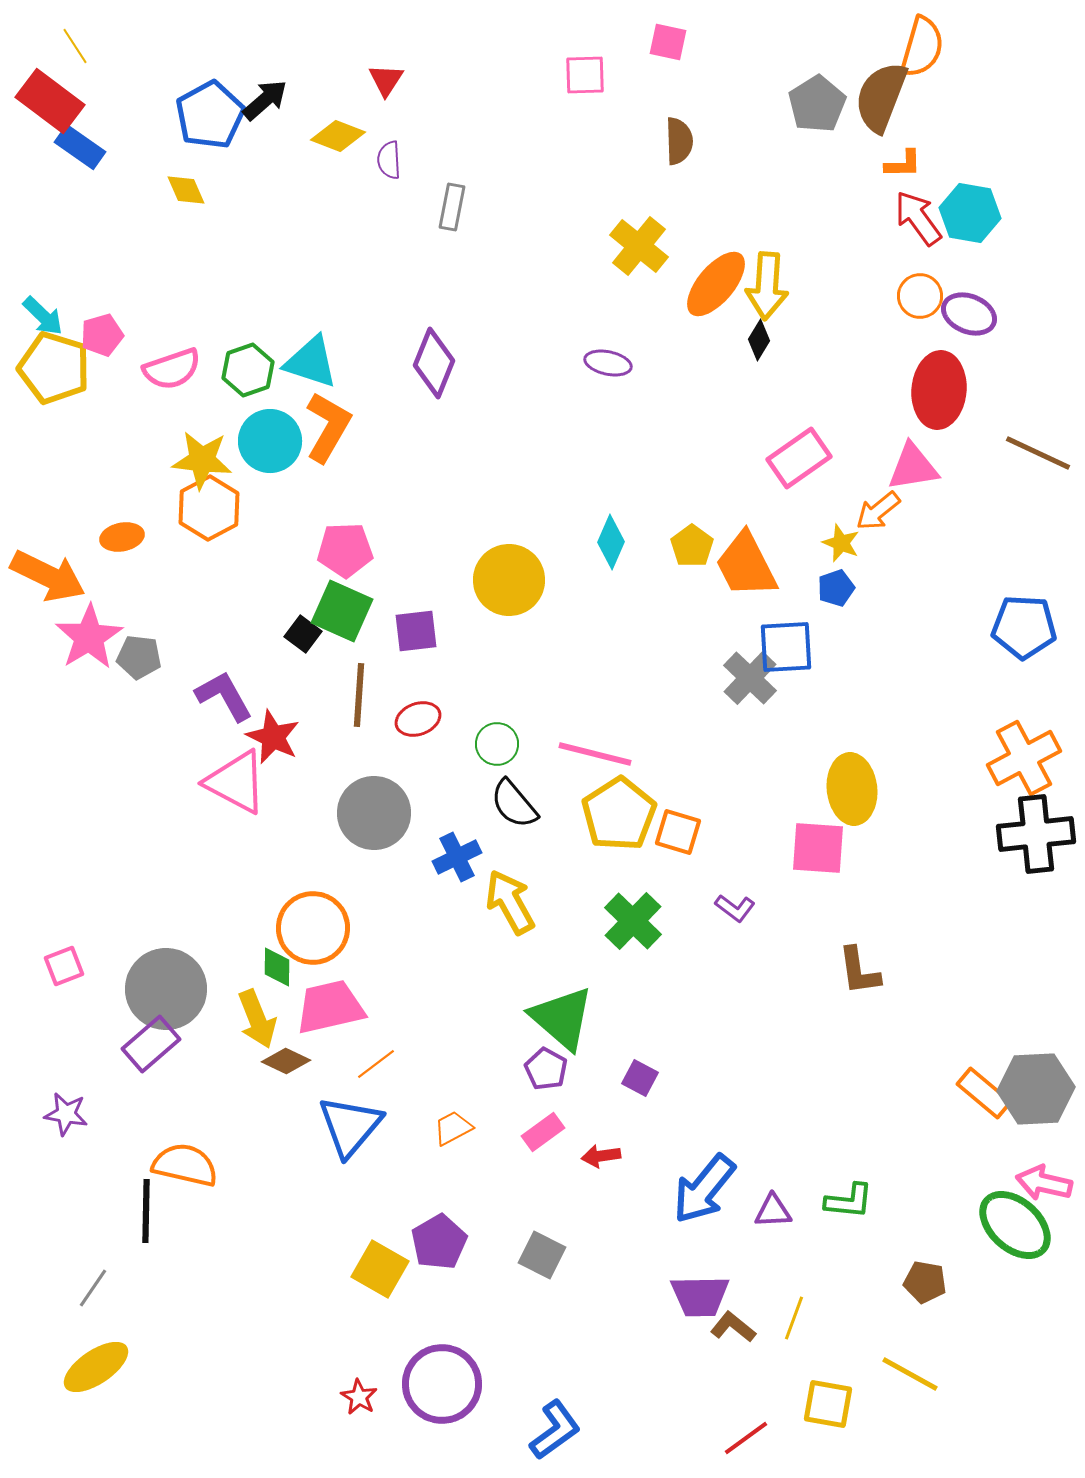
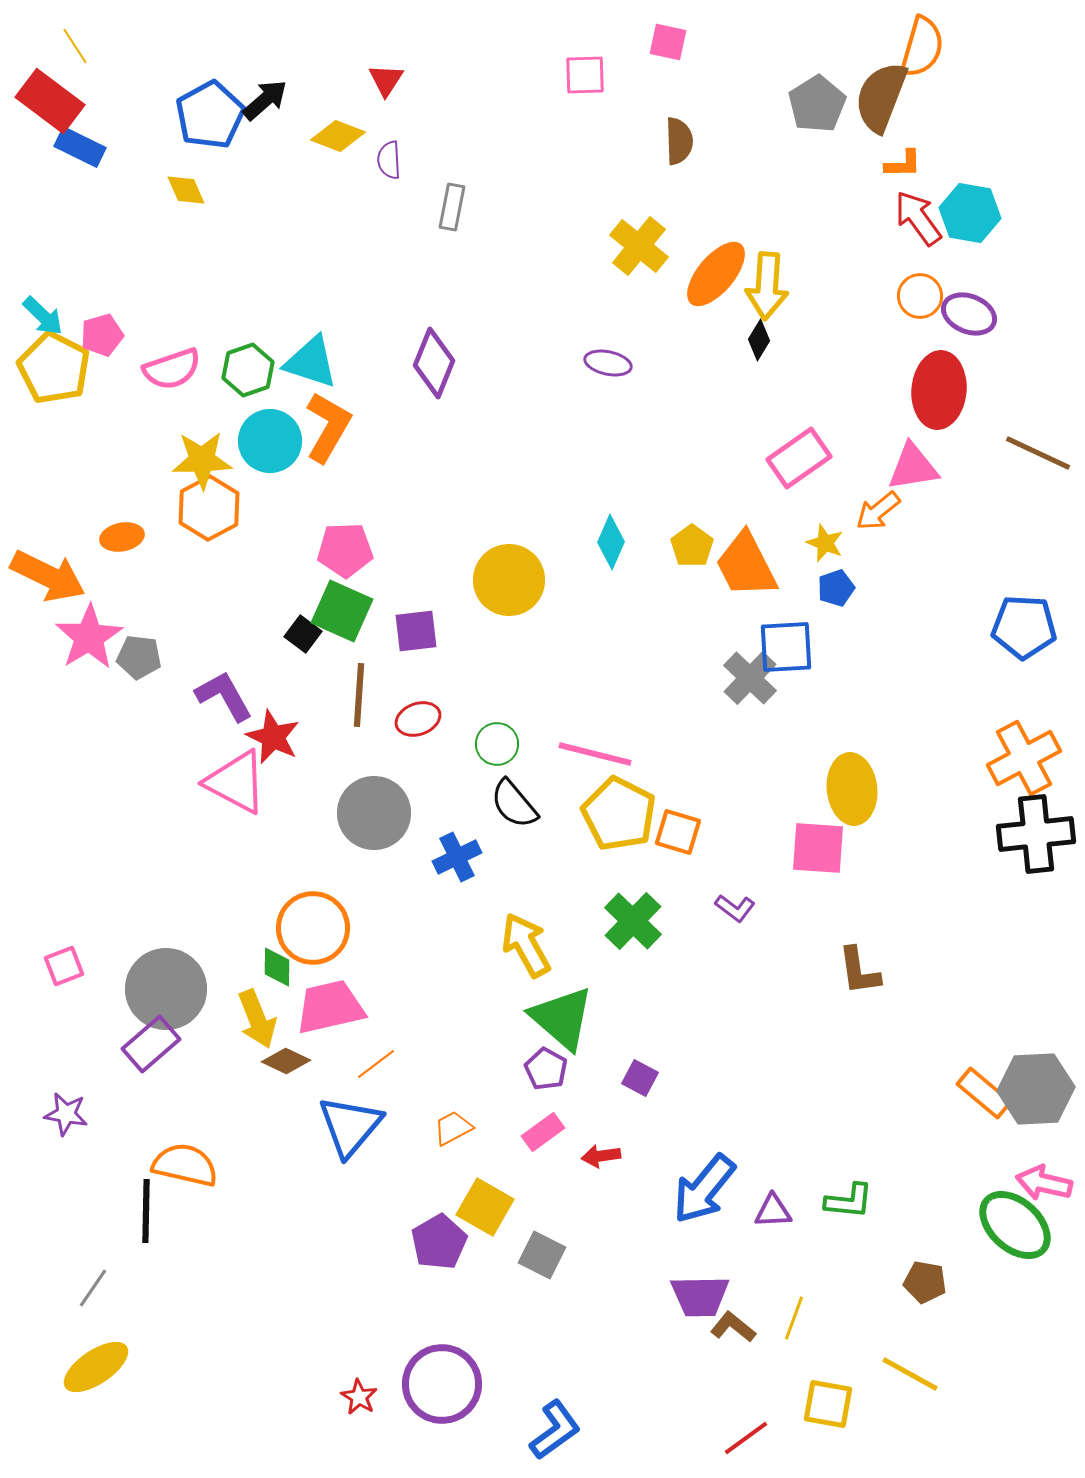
blue rectangle at (80, 147): rotated 9 degrees counterclockwise
orange ellipse at (716, 284): moved 10 px up
yellow pentagon at (54, 368): rotated 10 degrees clockwise
yellow star at (202, 460): rotated 8 degrees counterclockwise
yellow star at (841, 543): moved 16 px left
yellow pentagon at (619, 814): rotated 12 degrees counterclockwise
yellow arrow at (510, 902): moved 16 px right, 43 px down
yellow square at (380, 1269): moved 105 px right, 62 px up
